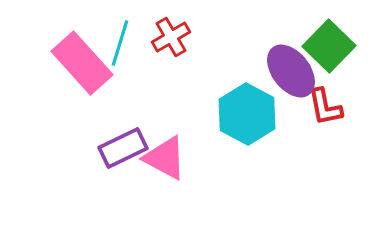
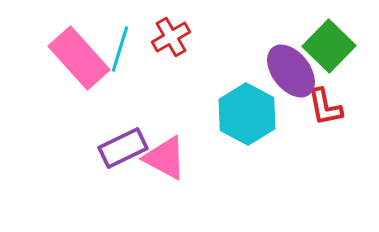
cyan line: moved 6 px down
pink rectangle: moved 3 px left, 5 px up
